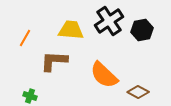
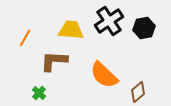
black hexagon: moved 2 px right, 2 px up
brown diamond: rotated 70 degrees counterclockwise
green cross: moved 9 px right, 3 px up; rotated 24 degrees clockwise
